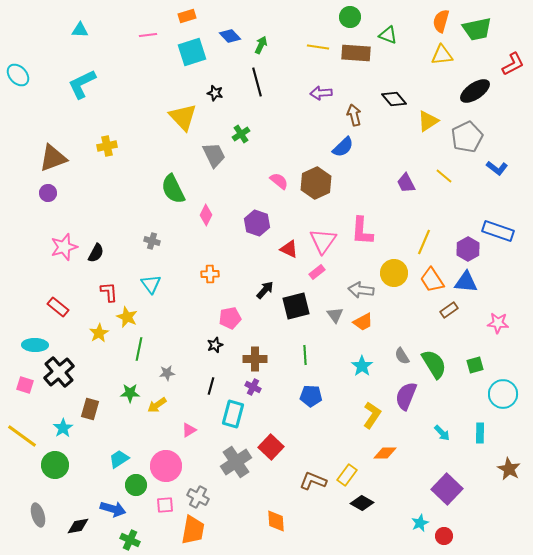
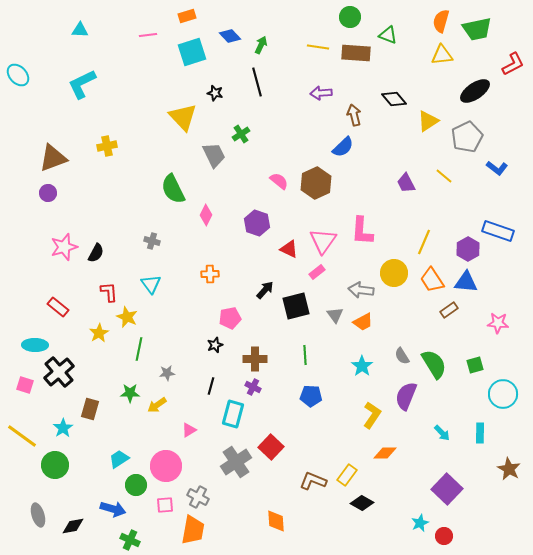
black diamond at (78, 526): moved 5 px left
